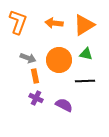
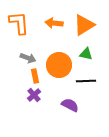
orange L-shape: moved 1 px right, 1 px down; rotated 25 degrees counterclockwise
orange circle: moved 5 px down
black line: moved 1 px right
purple cross: moved 2 px left, 3 px up; rotated 24 degrees clockwise
purple semicircle: moved 6 px right
